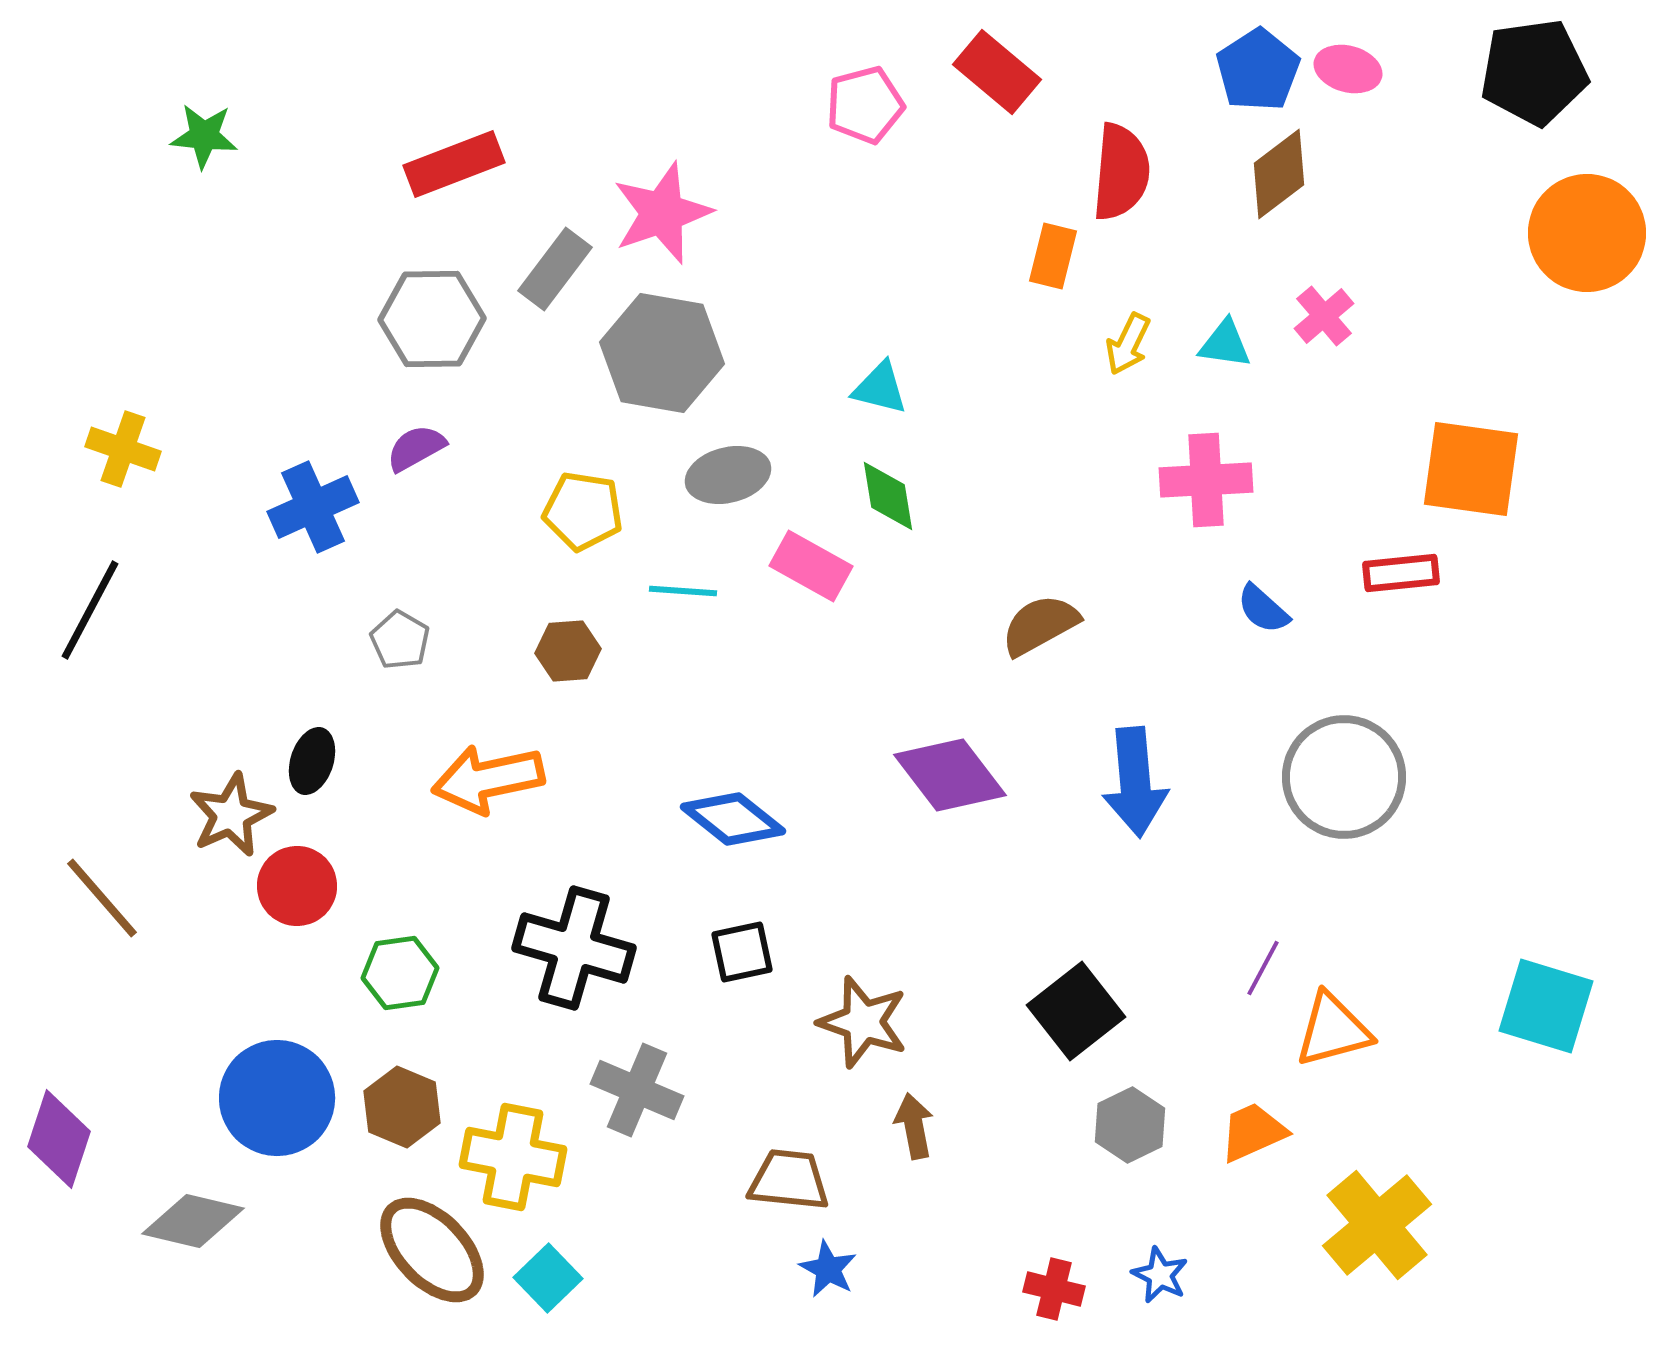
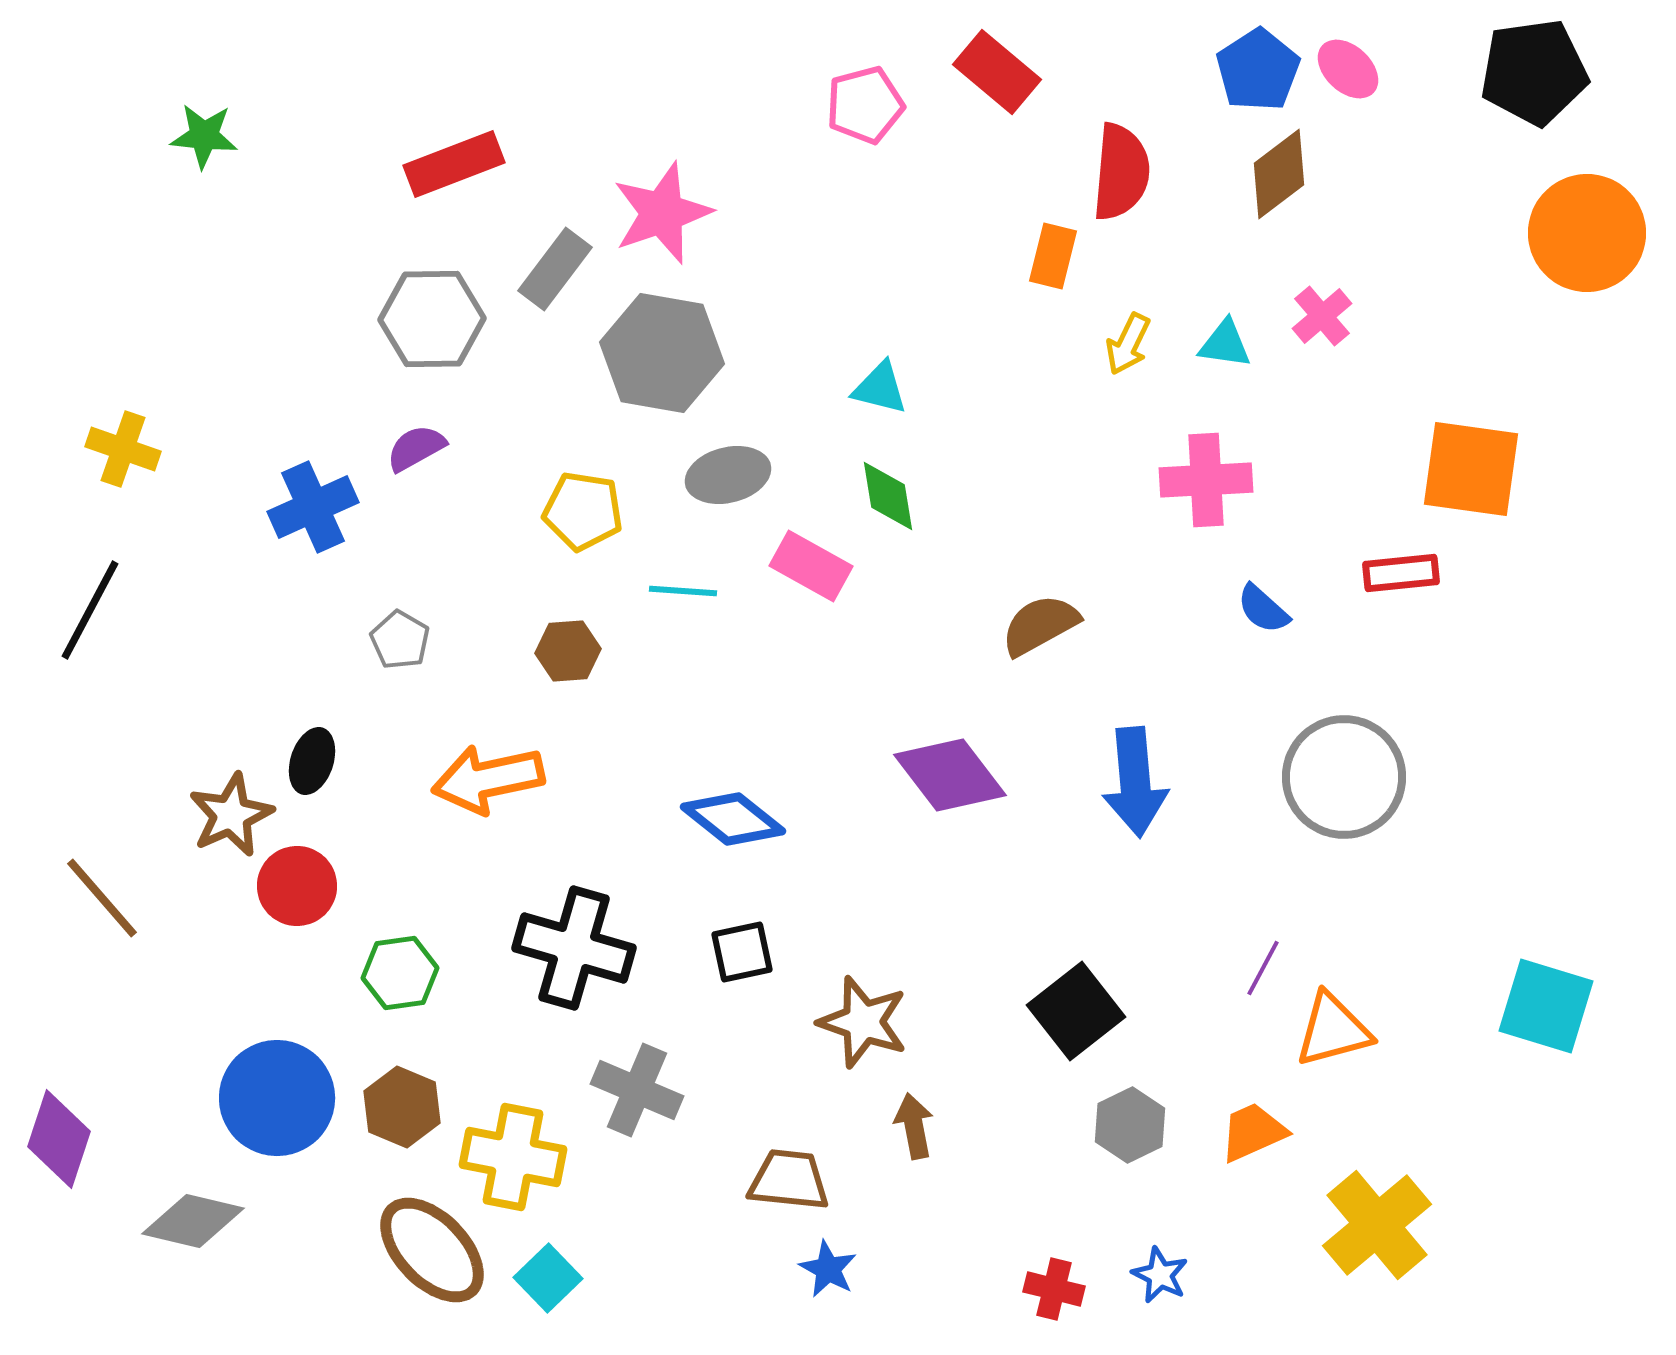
pink ellipse at (1348, 69): rotated 28 degrees clockwise
pink cross at (1324, 316): moved 2 px left
